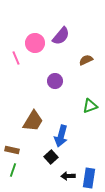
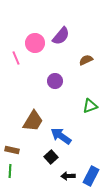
blue arrow: rotated 110 degrees clockwise
green line: moved 3 px left, 1 px down; rotated 16 degrees counterclockwise
blue rectangle: moved 2 px right, 2 px up; rotated 18 degrees clockwise
